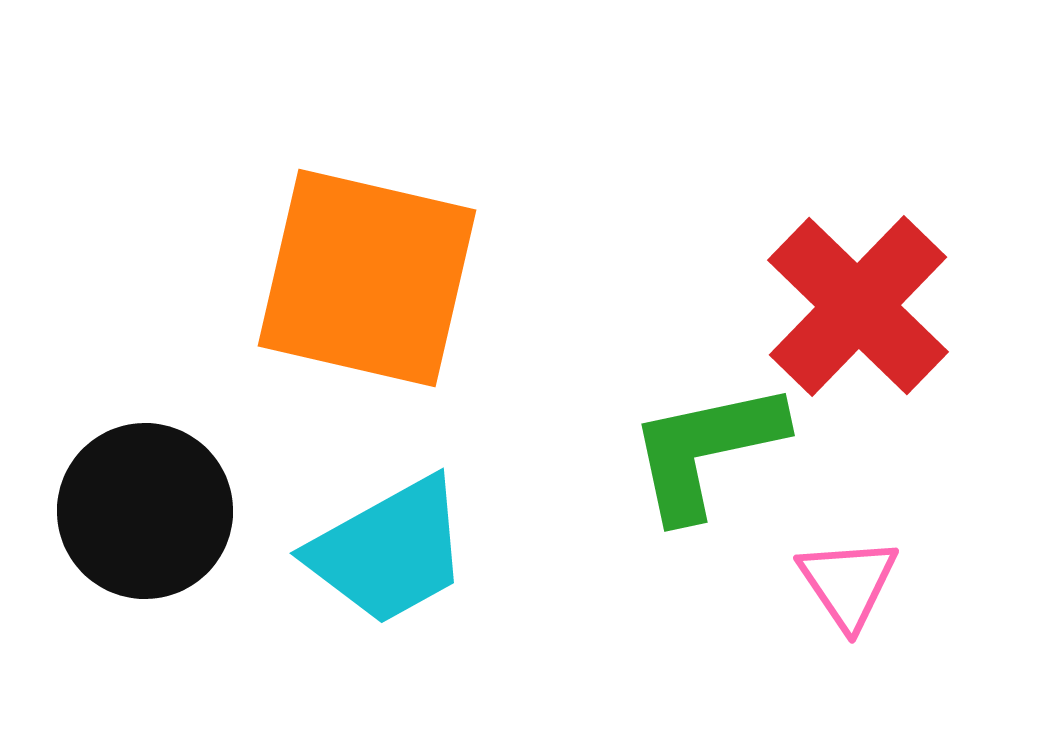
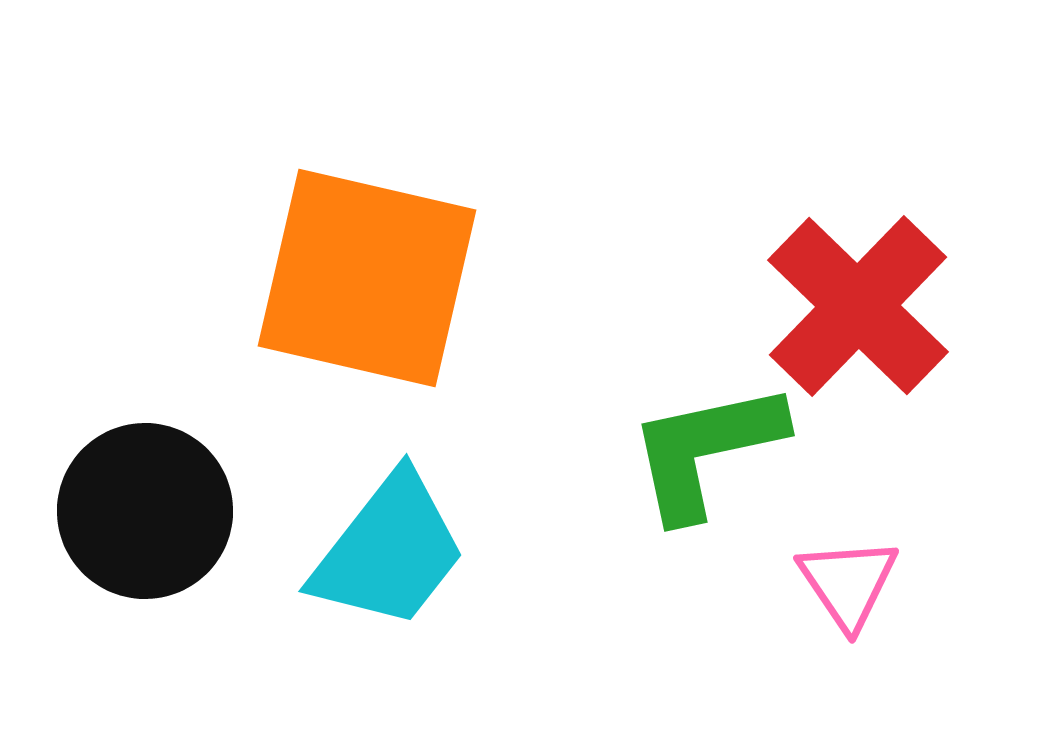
cyan trapezoid: rotated 23 degrees counterclockwise
